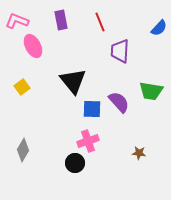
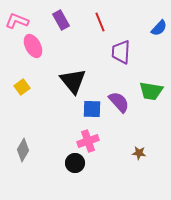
purple rectangle: rotated 18 degrees counterclockwise
purple trapezoid: moved 1 px right, 1 px down
